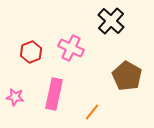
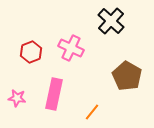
pink star: moved 2 px right, 1 px down
